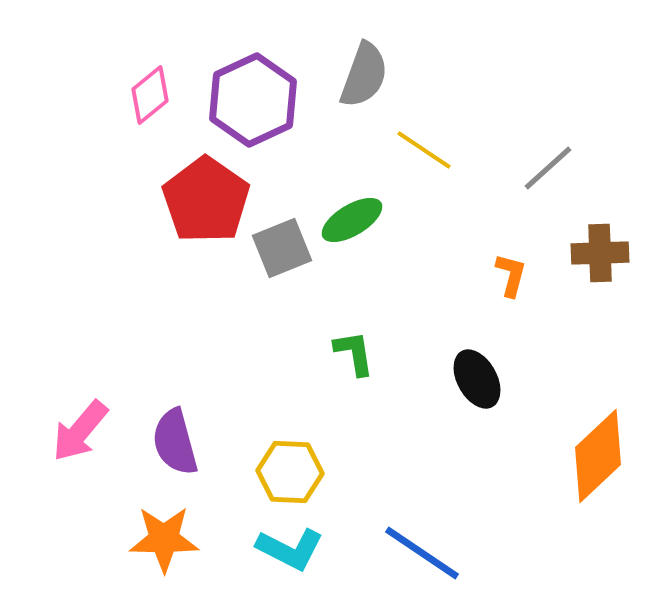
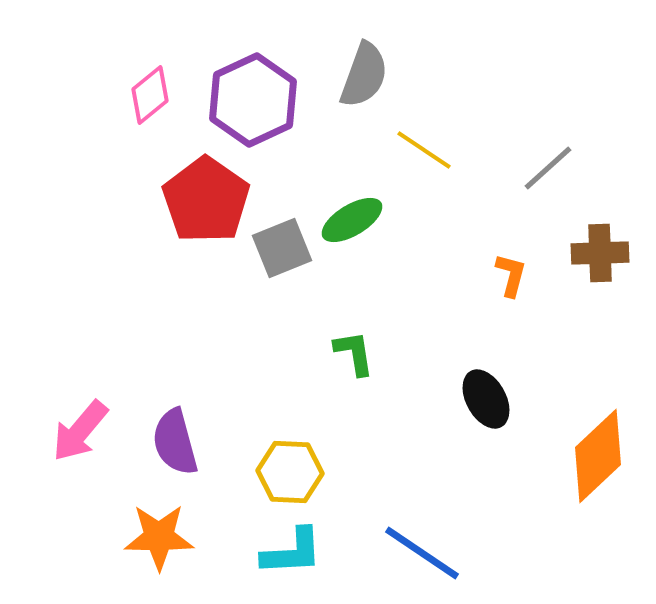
black ellipse: moved 9 px right, 20 px down
orange star: moved 5 px left, 2 px up
cyan L-shape: moved 2 px right, 3 px down; rotated 30 degrees counterclockwise
